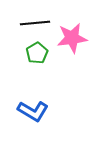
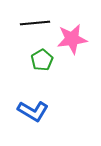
pink star: moved 1 px down
green pentagon: moved 5 px right, 7 px down
